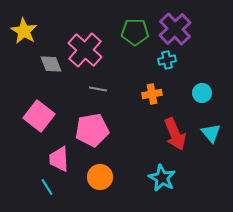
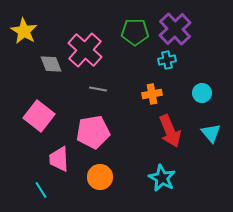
pink pentagon: moved 1 px right, 2 px down
red arrow: moved 5 px left, 3 px up
cyan line: moved 6 px left, 3 px down
